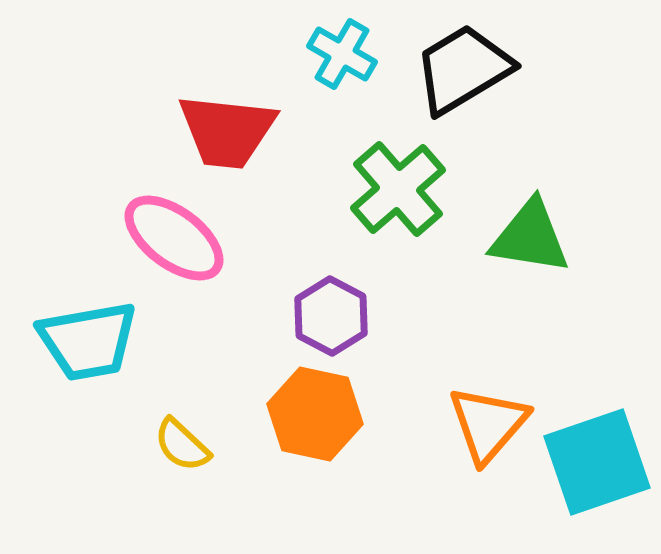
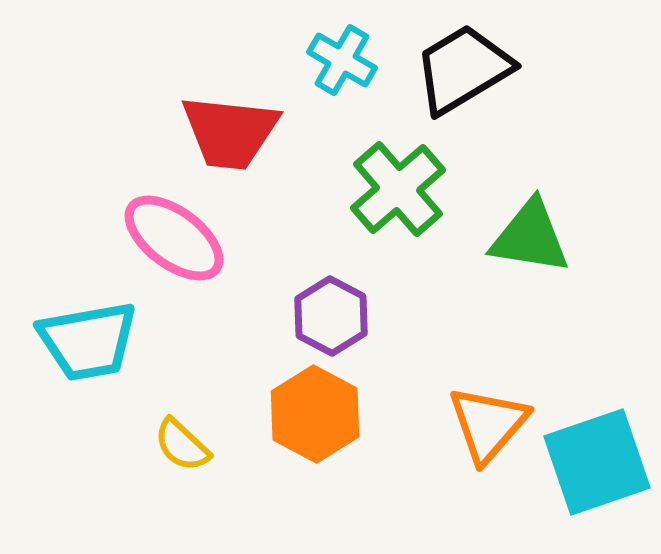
cyan cross: moved 6 px down
red trapezoid: moved 3 px right, 1 px down
orange hexagon: rotated 16 degrees clockwise
